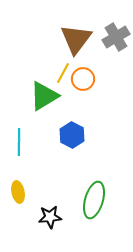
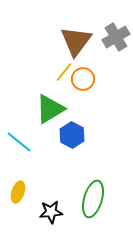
brown triangle: moved 2 px down
yellow line: moved 1 px right, 1 px up; rotated 10 degrees clockwise
green triangle: moved 6 px right, 13 px down
cyan line: rotated 52 degrees counterclockwise
yellow ellipse: rotated 30 degrees clockwise
green ellipse: moved 1 px left, 1 px up
black star: moved 1 px right, 5 px up
